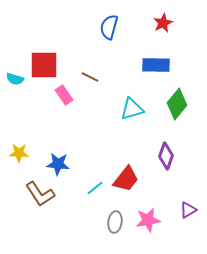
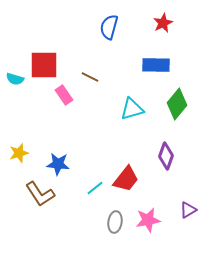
yellow star: rotated 18 degrees counterclockwise
